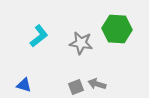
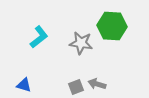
green hexagon: moved 5 px left, 3 px up
cyan L-shape: moved 1 px down
